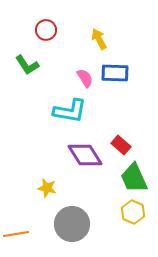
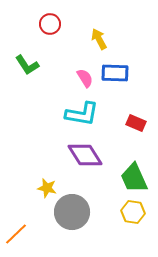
red circle: moved 4 px right, 6 px up
cyan L-shape: moved 12 px right, 3 px down
red rectangle: moved 15 px right, 22 px up; rotated 18 degrees counterclockwise
yellow hexagon: rotated 15 degrees counterclockwise
gray circle: moved 12 px up
orange line: rotated 35 degrees counterclockwise
